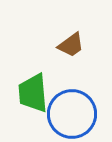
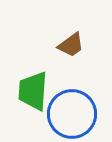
green trapezoid: moved 2 px up; rotated 9 degrees clockwise
